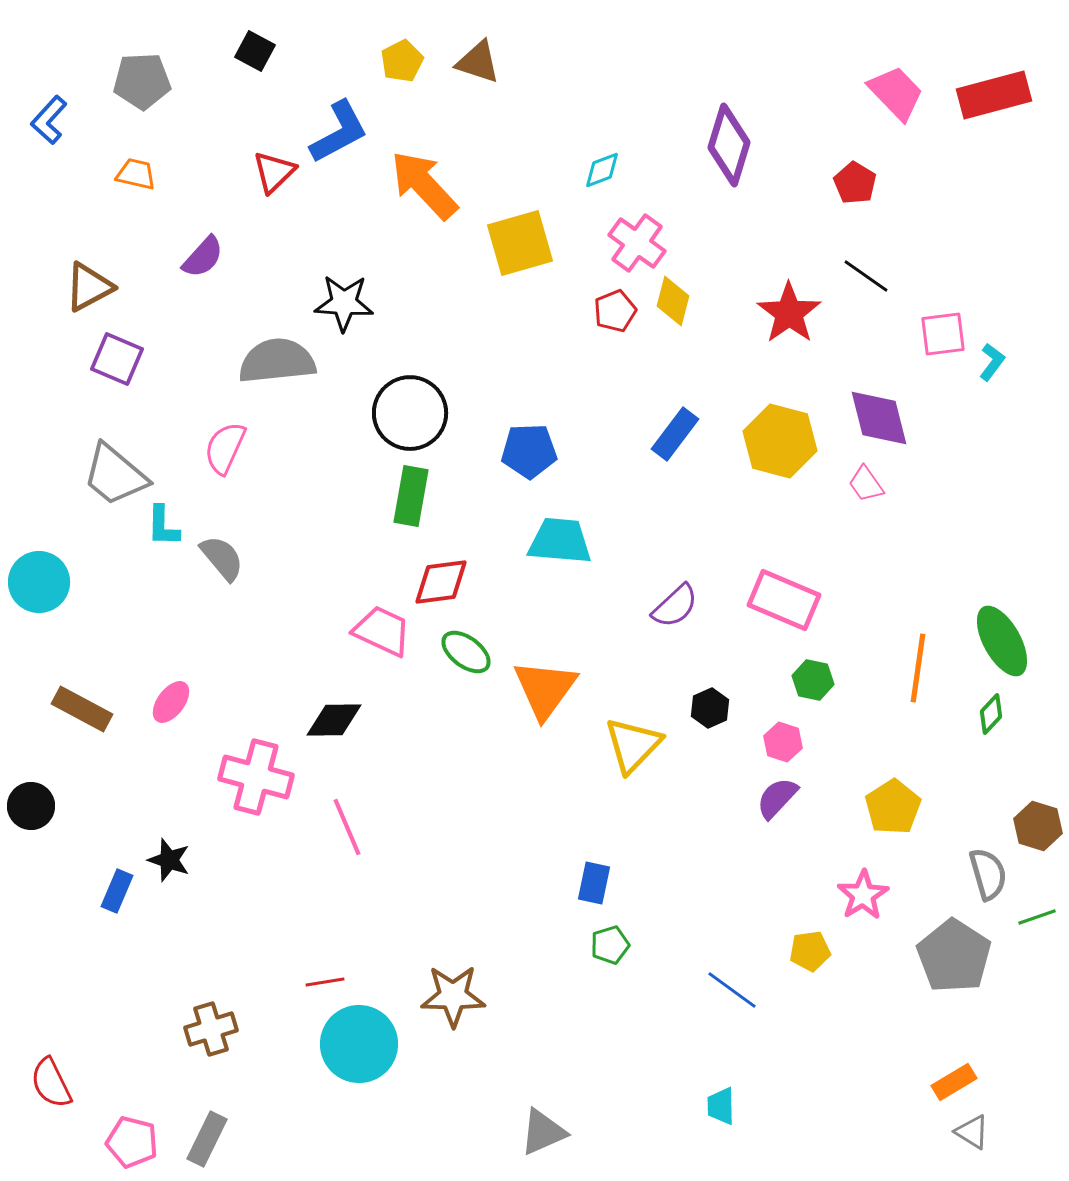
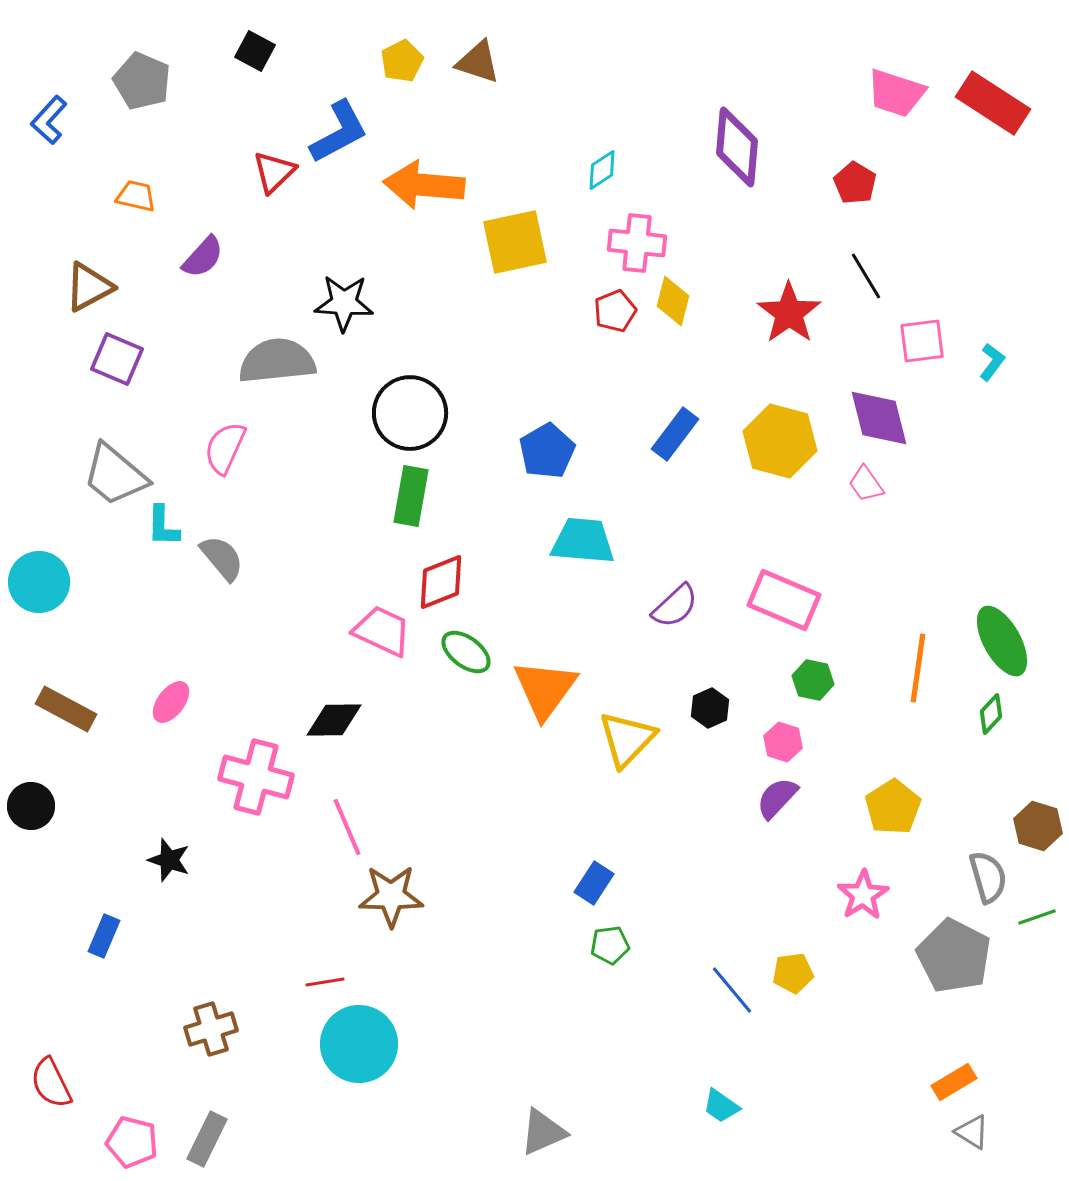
gray pentagon at (142, 81): rotated 26 degrees clockwise
pink trapezoid at (896, 93): rotated 152 degrees clockwise
red rectangle at (994, 95): moved 1 px left, 8 px down; rotated 48 degrees clockwise
purple diamond at (729, 145): moved 8 px right, 2 px down; rotated 12 degrees counterclockwise
cyan diamond at (602, 170): rotated 12 degrees counterclockwise
orange trapezoid at (136, 174): moved 22 px down
orange arrow at (424, 185): rotated 42 degrees counterclockwise
yellow square at (520, 243): moved 5 px left, 1 px up; rotated 4 degrees clockwise
pink cross at (637, 243): rotated 30 degrees counterclockwise
black line at (866, 276): rotated 24 degrees clockwise
pink square at (943, 334): moved 21 px left, 7 px down
blue pentagon at (529, 451): moved 18 px right; rotated 28 degrees counterclockwise
cyan trapezoid at (560, 541): moved 23 px right
red diamond at (441, 582): rotated 14 degrees counterclockwise
brown rectangle at (82, 709): moved 16 px left
yellow triangle at (633, 745): moved 6 px left, 6 px up
gray semicircle at (988, 874): moved 3 px down
blue rectangle at (594, 883): rotated 21 degrees clockwise
blue rectangle at (117, 891): moved 13 px left, 45 px down
green pentagon at (610, 945): rotated 9 degrees clockwise
yellow pentagon at (810, 951): moved 17 px left, 22 px down
gray pentagon at (954, 956): rotated 6 degrees counterclockwise
blue line at (732, 990): rotated 14 degrees clockwise
brown star at (453, 996): moved 62 px left, 100 px up
cyan trapezoid at (721, 1106): rotated 54 degrees counterclockwise
